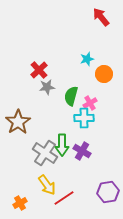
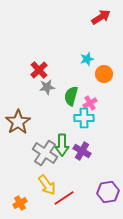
red arrow: rotated 96 degrees clockwise
